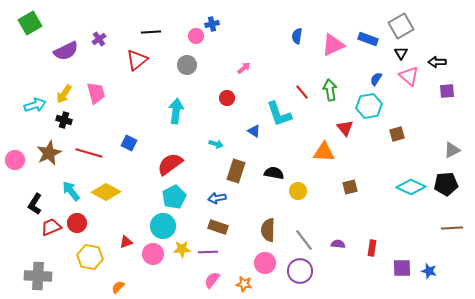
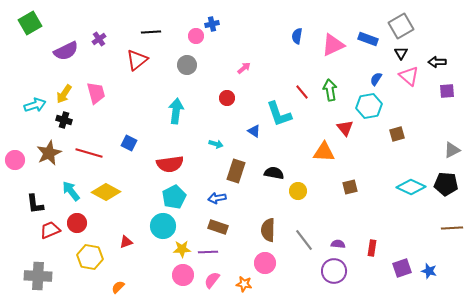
red semicircle at (170, 164): rotated 152 degrees counterclockwise
black pentagon at (446, 184): rotated 10 degrees clockwise
black L-shape at (35, 204): rotated 40 degrees counterclockwise
red trapezoid at (51, 227): moved 1 px left, 3 px down
pink circle at (153, 254): moved 30 px right, 21 px down
purple square at (402, 268): rotated 18 degrees counterclockwise
purple circle at (300, 271): moved 34 px right
